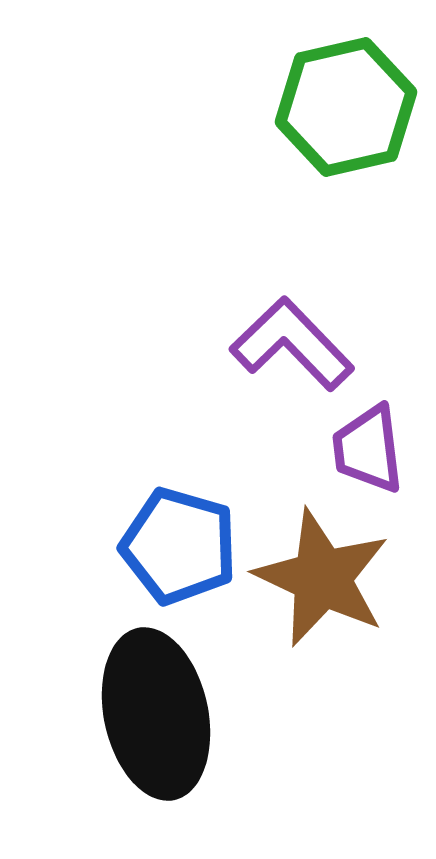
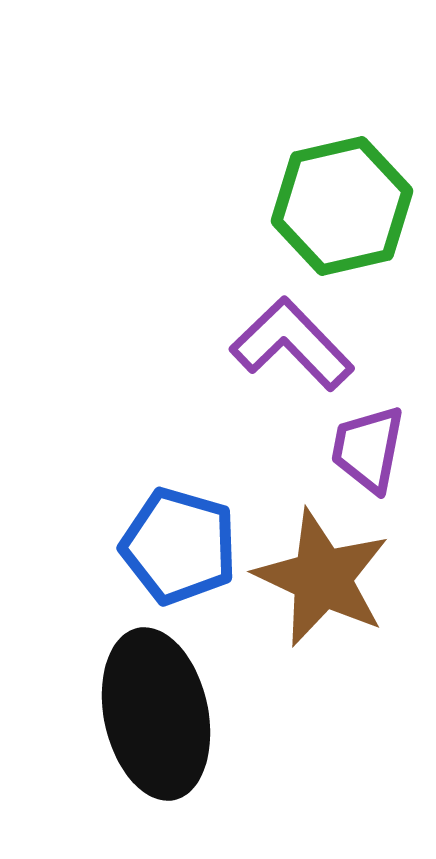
green hexagon: moved 4 px left, 99 px down
purple trapezoid: rotated 18 degrees clockwise
